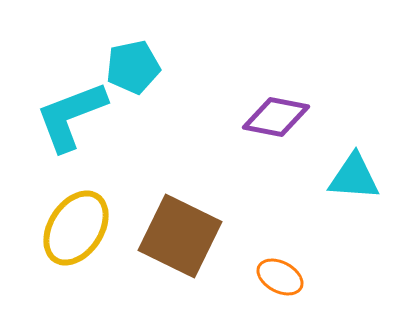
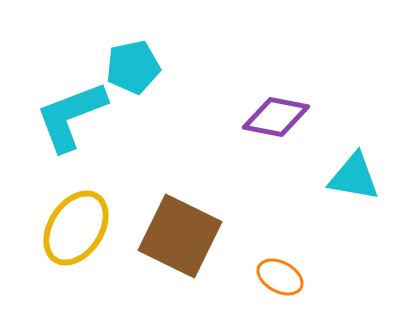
cyan triangle: rotated 6 degrees clockwise
